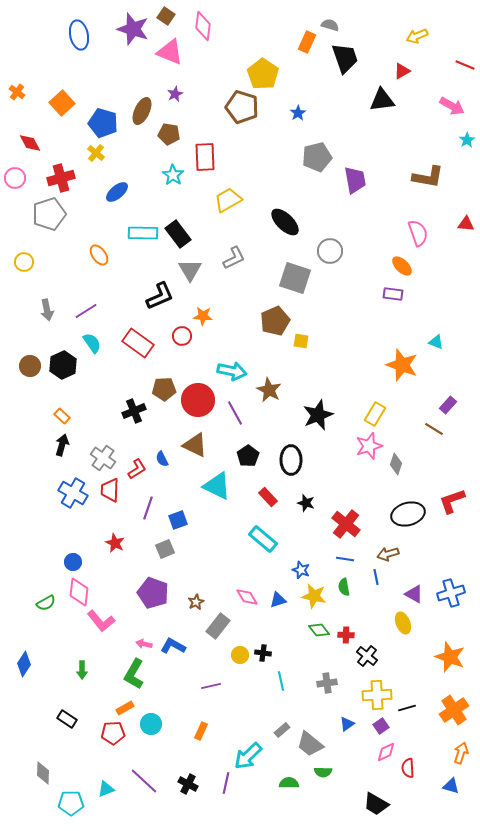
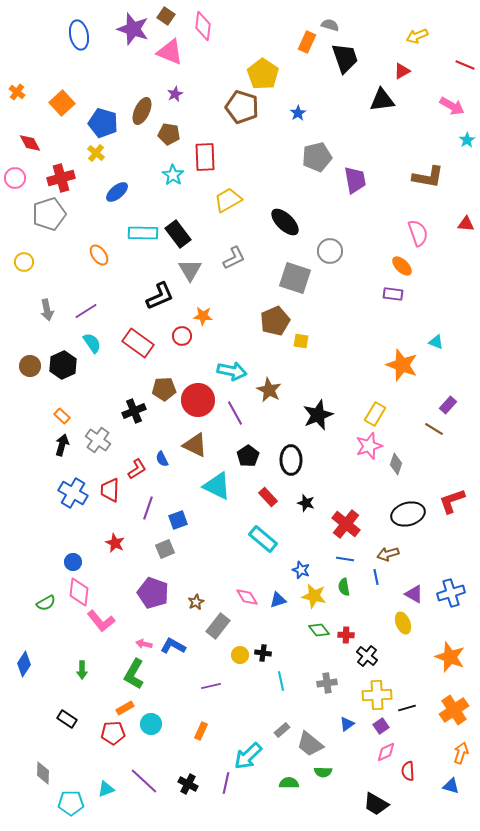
gray cross at (103, 458): moved 5 px left, 18 px up
red semicircle at (408, 768): moved 3 px down
